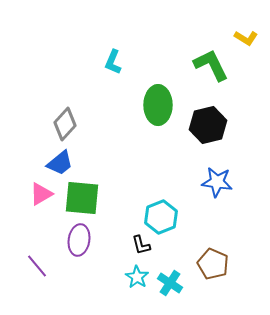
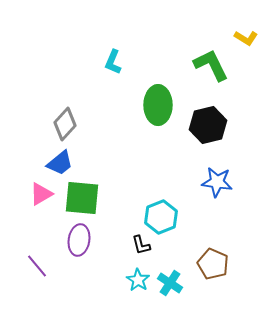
cyan star: moved 1 px right, 3 px down
